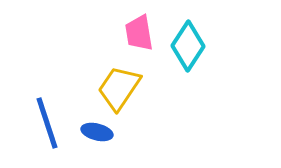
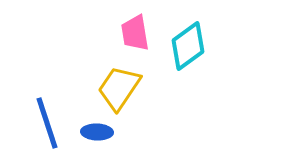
pink trapezoid: moved 4 px left
cyan diamond: rotated 21 degrees clockwise
blue ellipse: rotated 12 degrees counterclockwise
